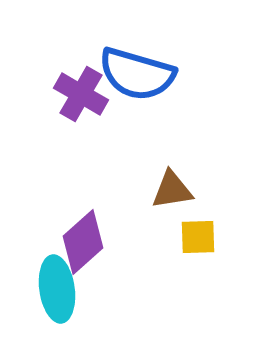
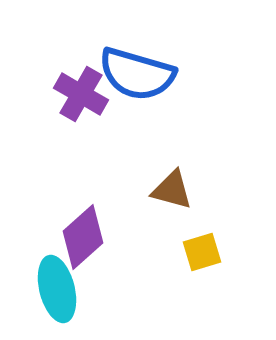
brown triangle: rotated 24 degrees clockwise
yellow square: moved 4 px right, 15 px down; rotated 15 degrees counterclockwise
purple diamond: moved 5 px up
cyan ellipse: rotated 6 degrees counterclockwise
